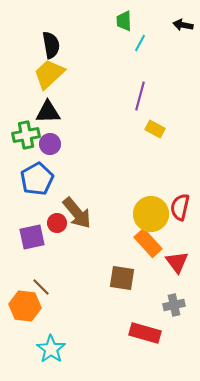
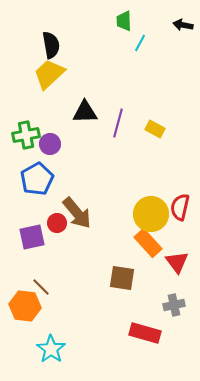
purple line: moved 22 px left, 27 px down
black triangle: moved 37 px right
